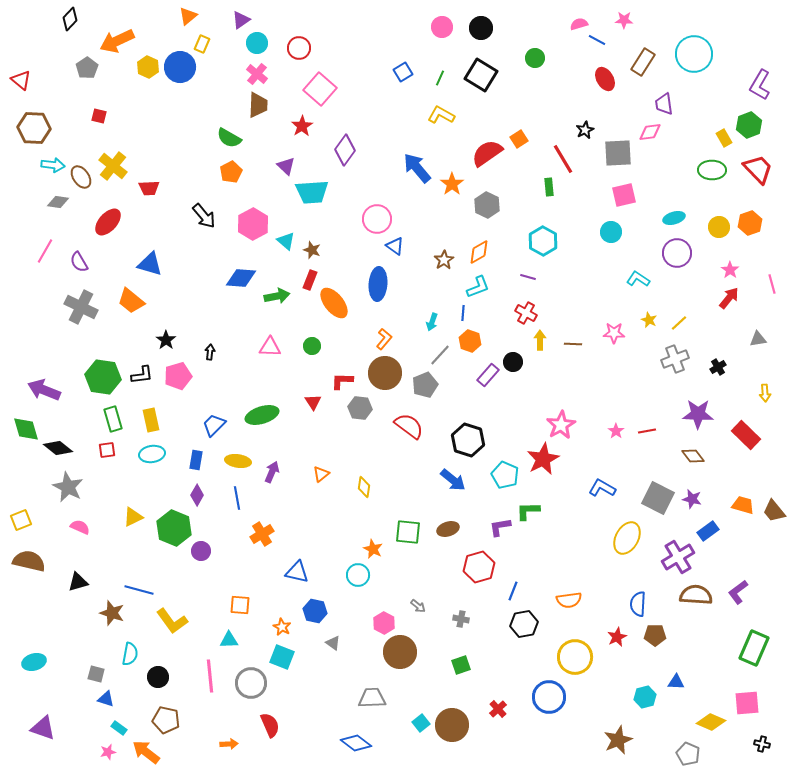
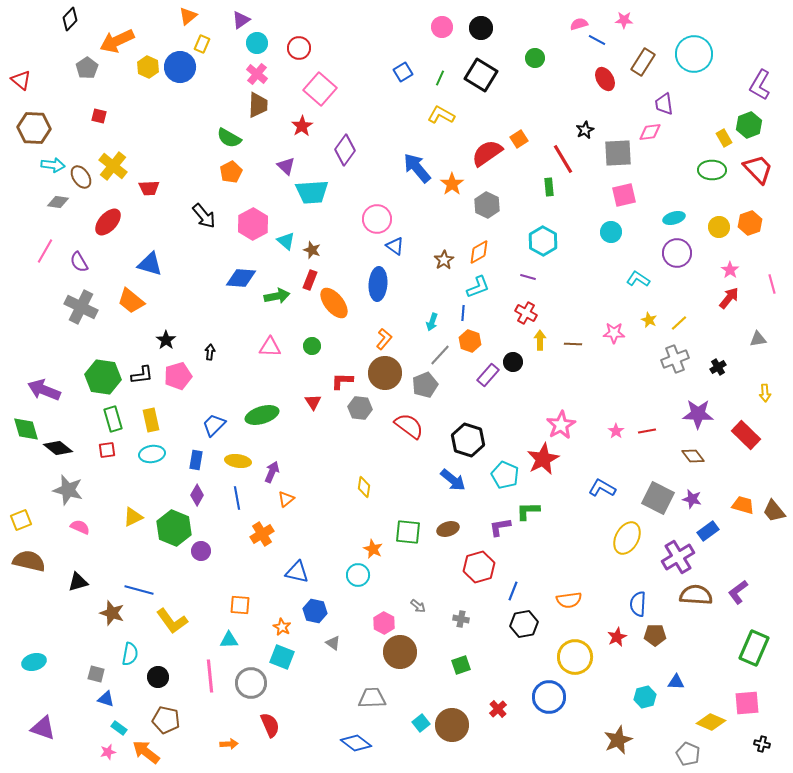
orange triangle at (321, 474): moved 35 px left, 25 px down
gray star at (68, 487): moved 3 px down; rotated 12 degrees counterclockwise
